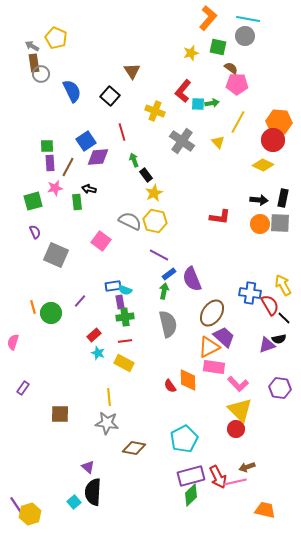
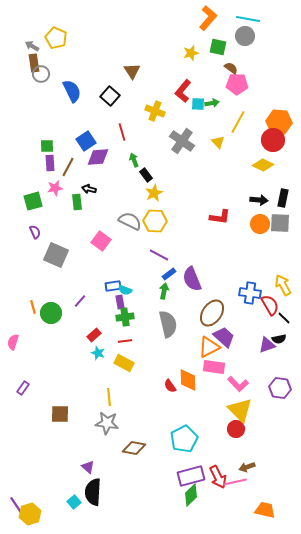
yellow hexagon at (155, 221): rotated 10 degrees counterclockwise
